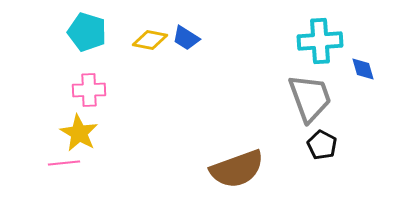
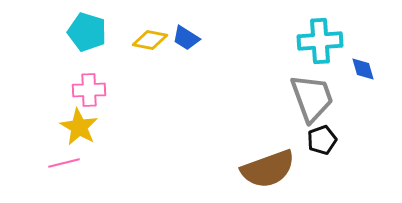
gray trapezoid: moved 2 px right
yellow star: moved 6 px up
black pentagon: moved 5 px up; rotated 24 degrees clockwise
pink line: rotated 8 degrees counterclockwise
brown semicircle: moved 31 px right
